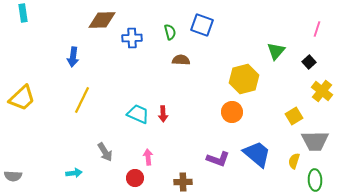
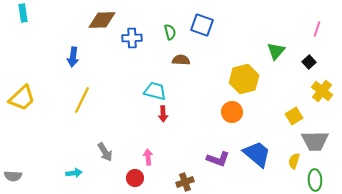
cyan trapezoid: moved 17 px right, 23 px up; rotated 10 degrees counterclockwise
brown cross: moved 2 px right; rotated 18 degrees counterclockwise
